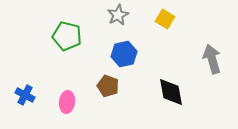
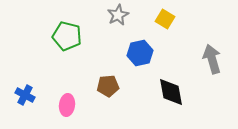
blue hexagon: moved 16 px right, 1 px up
brown pentagon: rotated 25 degrees counterclockwise
pink ellipse: moved 3 px down
